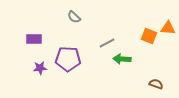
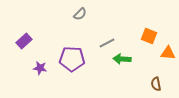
gray semicircle: moved 6 px right, 3 px up; rotated 88 degrees counterclockwise
orange triangle: moved 25 px down
purple rectangle: moved 10 px left, 2 px down; rotated 42 degrees counterclockwise
purple pentagon: moved 4 px right
purple star: rotated 16 degrees clockwise
brown semicircle: rotated 120 degrees counterclockwise
